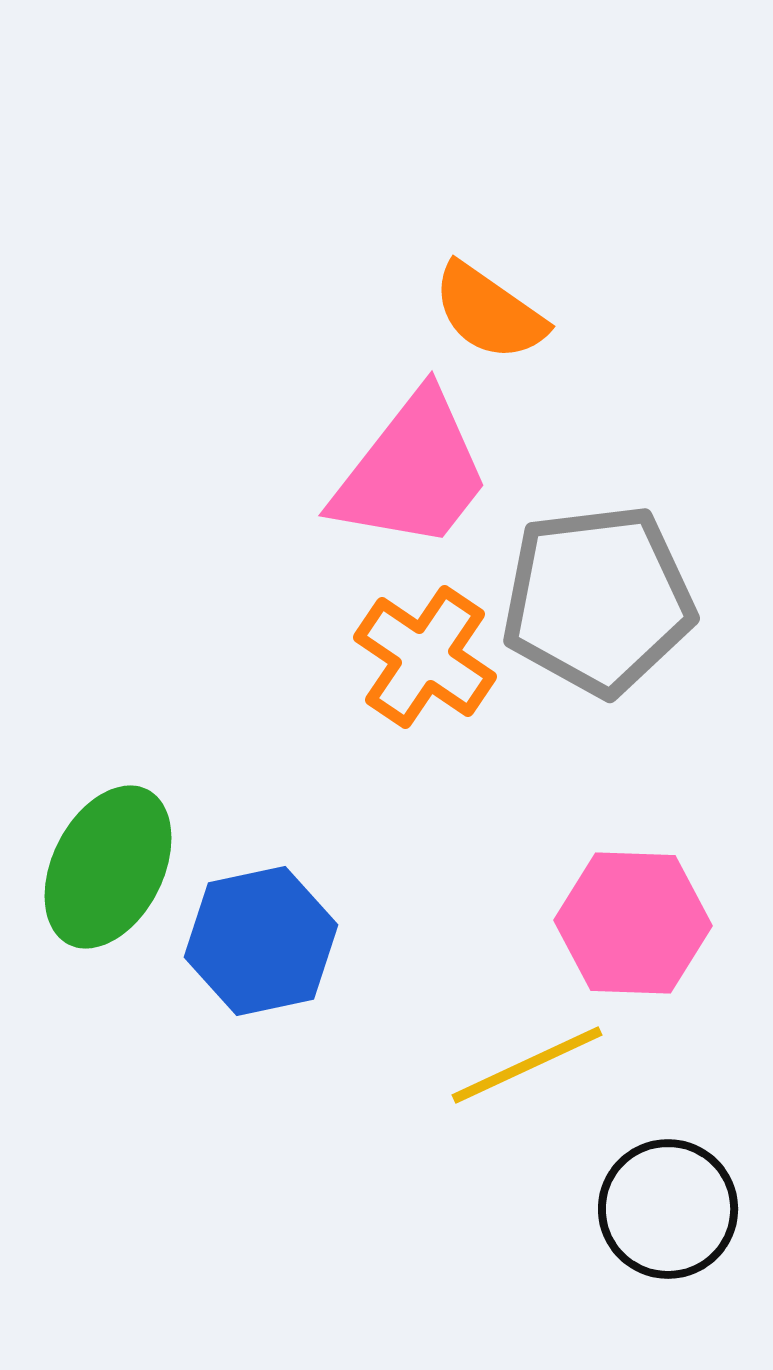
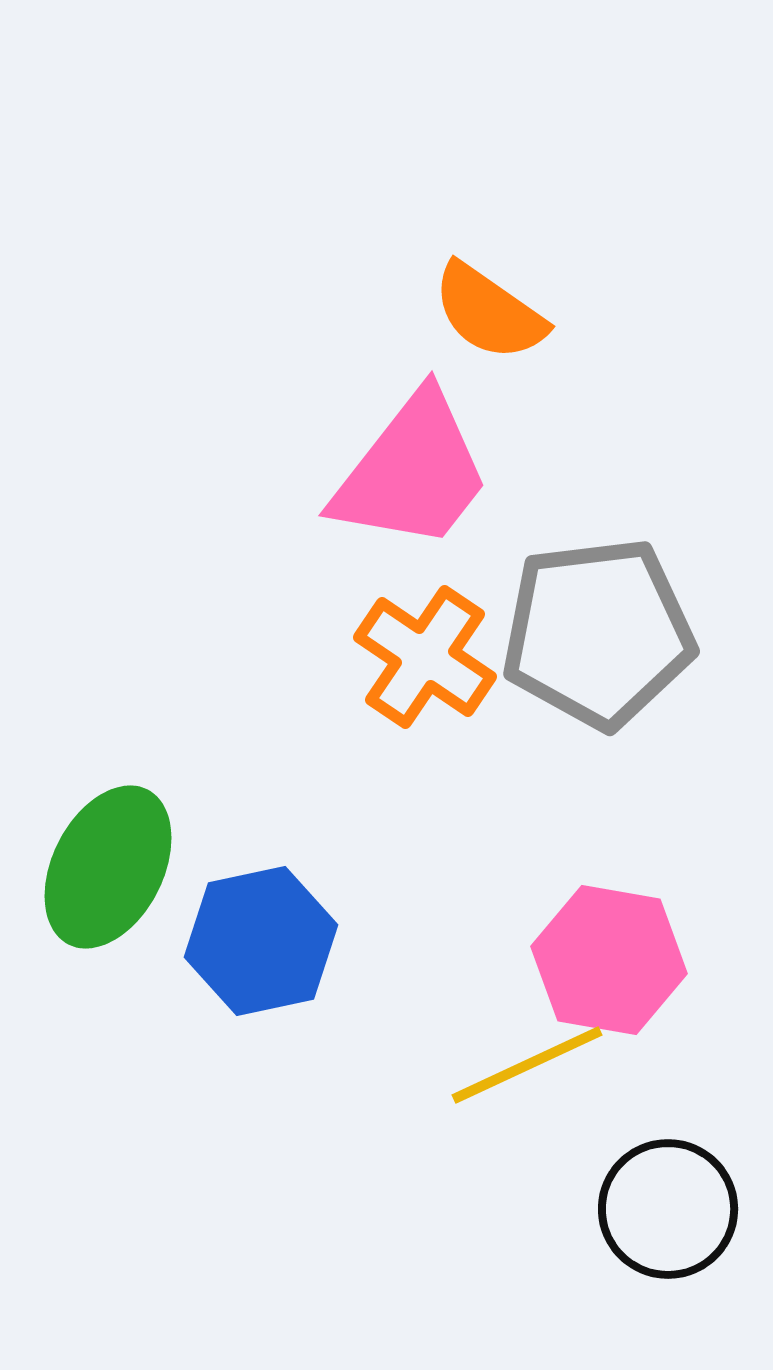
gray pentagon: moved 33 px down
pink hexagon: moved 24 px left, 37 px down; rotated 8 degrees clockwise
